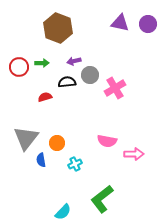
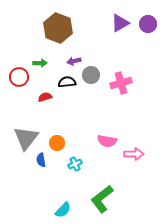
purple triangle: rotated 42 degrees counterclockwise
green arrow: moved 2 px left
red circle: moved 10 px down
gray circle: moved 1 px right
pink cross: moved 6 px right, 5 px up; rotated 15 degrees clockwise
cyan semicircle: moved 2 px up
